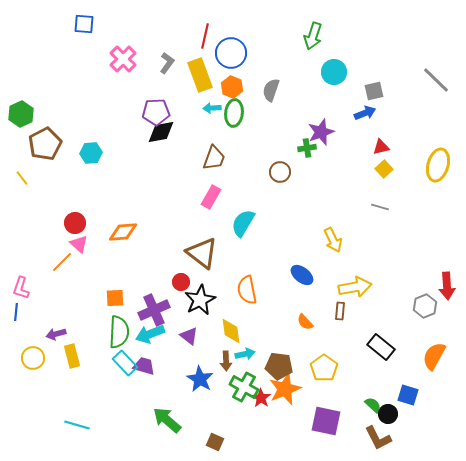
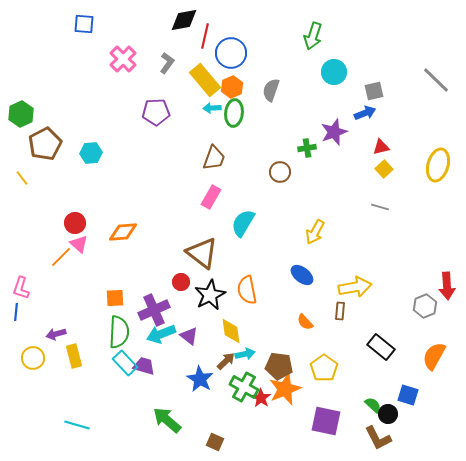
yellow rectangle at (200, 75): moved 5 px right, 5 px down; rotated 20 degrees counterclockwise
orange hexagon at (232, 87): rotated 15 degrees clockwise
black diamond at (161, 132): moved 23 px right, 112 px up
purple star at (321, 132): moved 13 px right
yellow arrow at (333, 240): moved 18 px left, 8 px up; rotated 55 degrees clockwise
orange line at (62, 262): moved 1 px left, 5 px up
black star at (200, 300): moved 10 px right, 5 px up
cyan arrow at (150, 334): moved 11 px right
yellow rectangle at (72, 356): moved 2 px right
brown arrow at (226, 361): rotated 132 degrees counterclockwise
